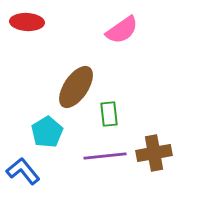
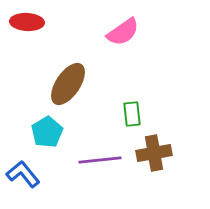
pink semicircle: moved 1 px right, 2 px down
brown ellipse: moved 8 px left, 3 px up
green rectangle: moved 23 px right
purple line: moved 5 px left, 4 px down
blue L-shape: moved 3 px down
